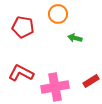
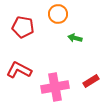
red L-shape: moved 2 px left, 3 px up
